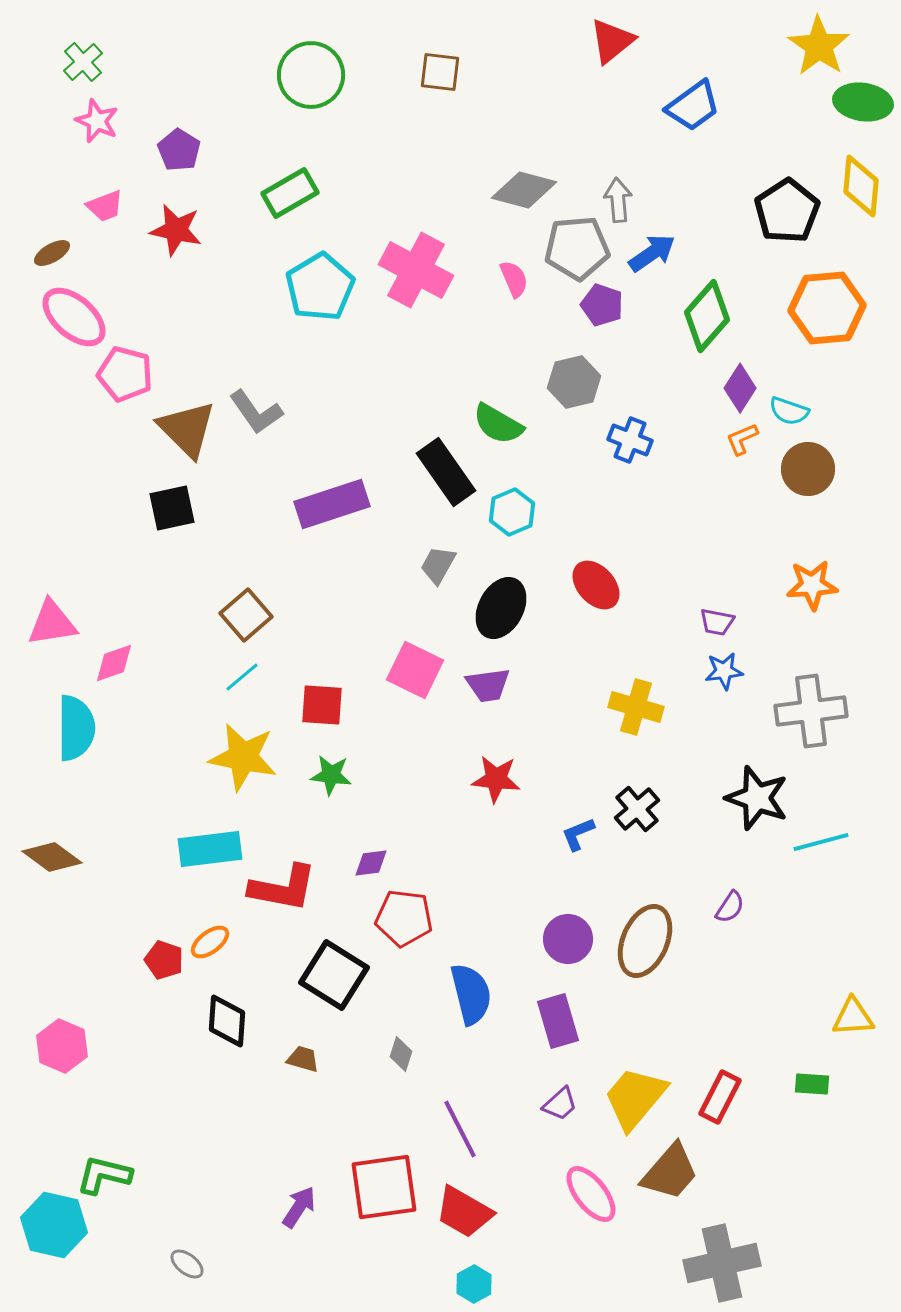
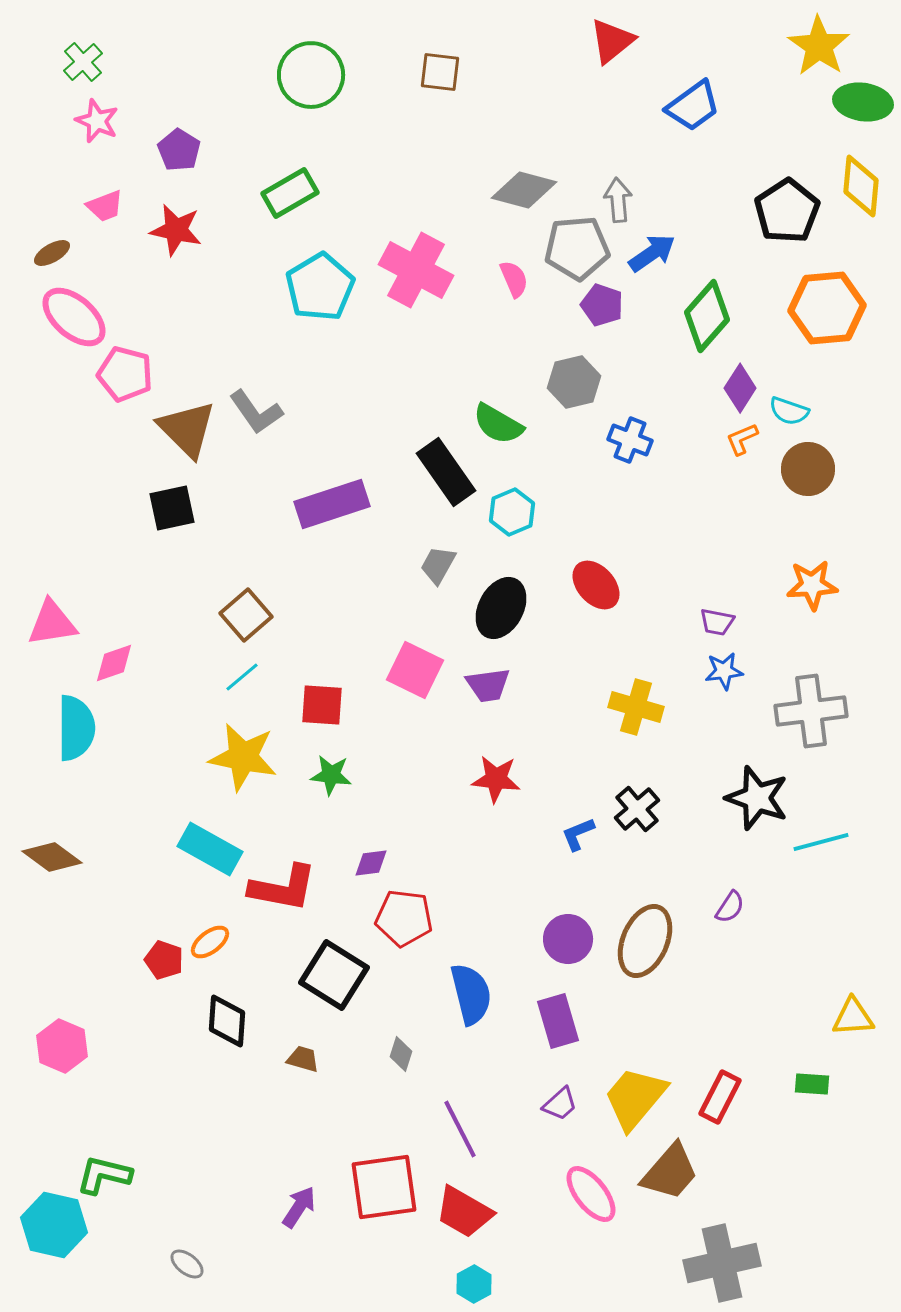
cyan rectangle at (210, 849): rotated 36 degrees clockwise
